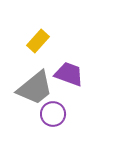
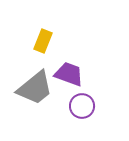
yellow rectangle: moved 5 px right; rotated 20 degrees counterclockwise
purple circle: moved 29 px right, 8 px up
